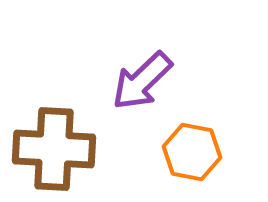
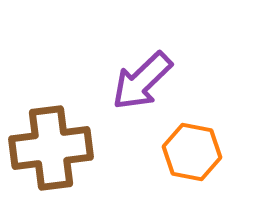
brown cross: moved 3 px left, 1 px up; rotated 10 degrees counterclockwise
